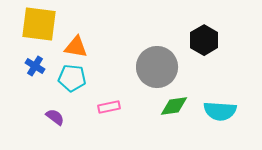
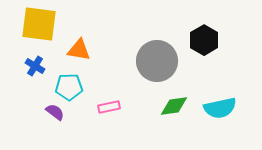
orange triangle: moved 3 px right, 3 px down
gray circle: moved 6 px up
cyan pentagon: moved 3 px left, 9 px down; rotated 8 degrees counterclockwise
cyan semicircle: moved 3 px up; rotated 16 degrees counterclockwise
purple semicircle: moved 5 px up
